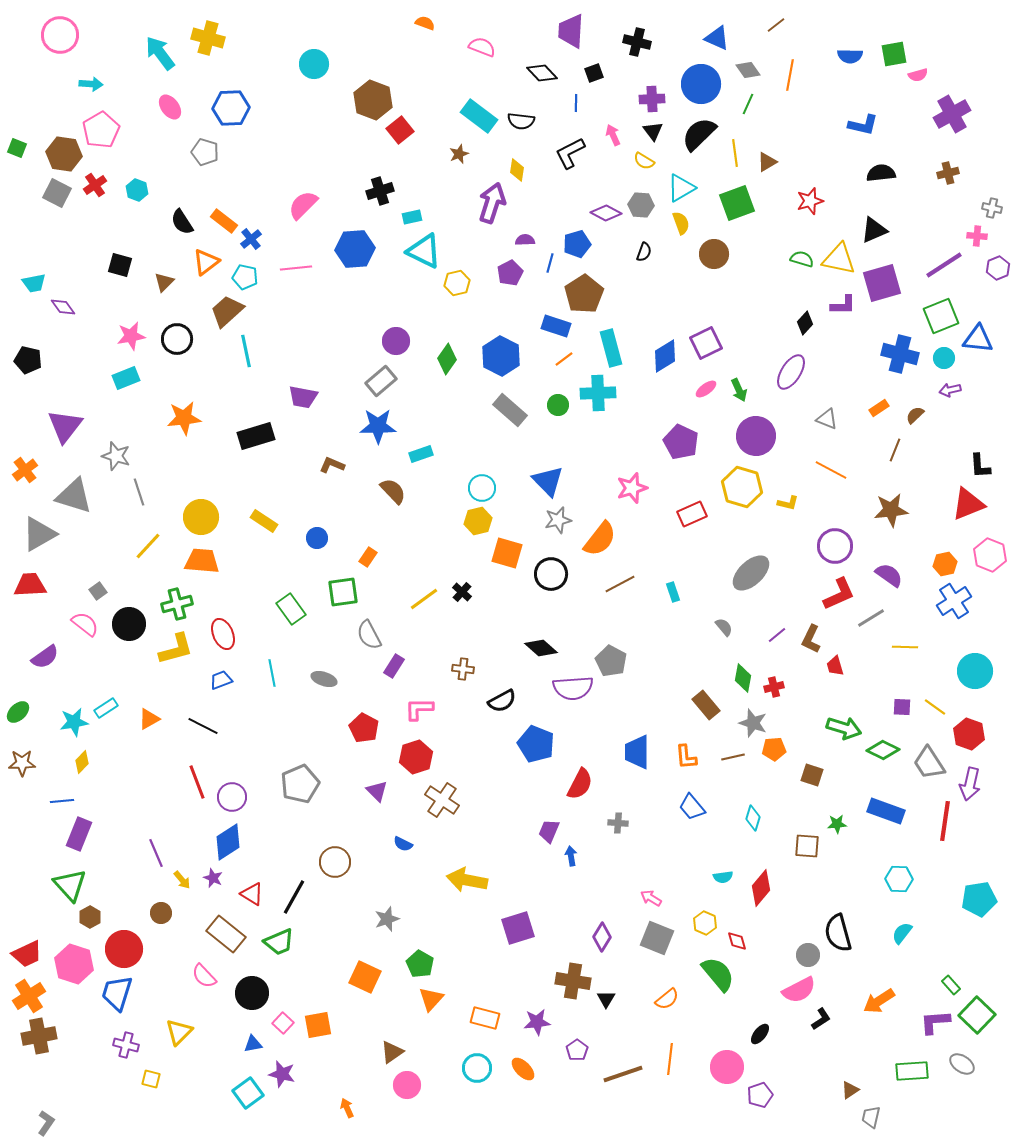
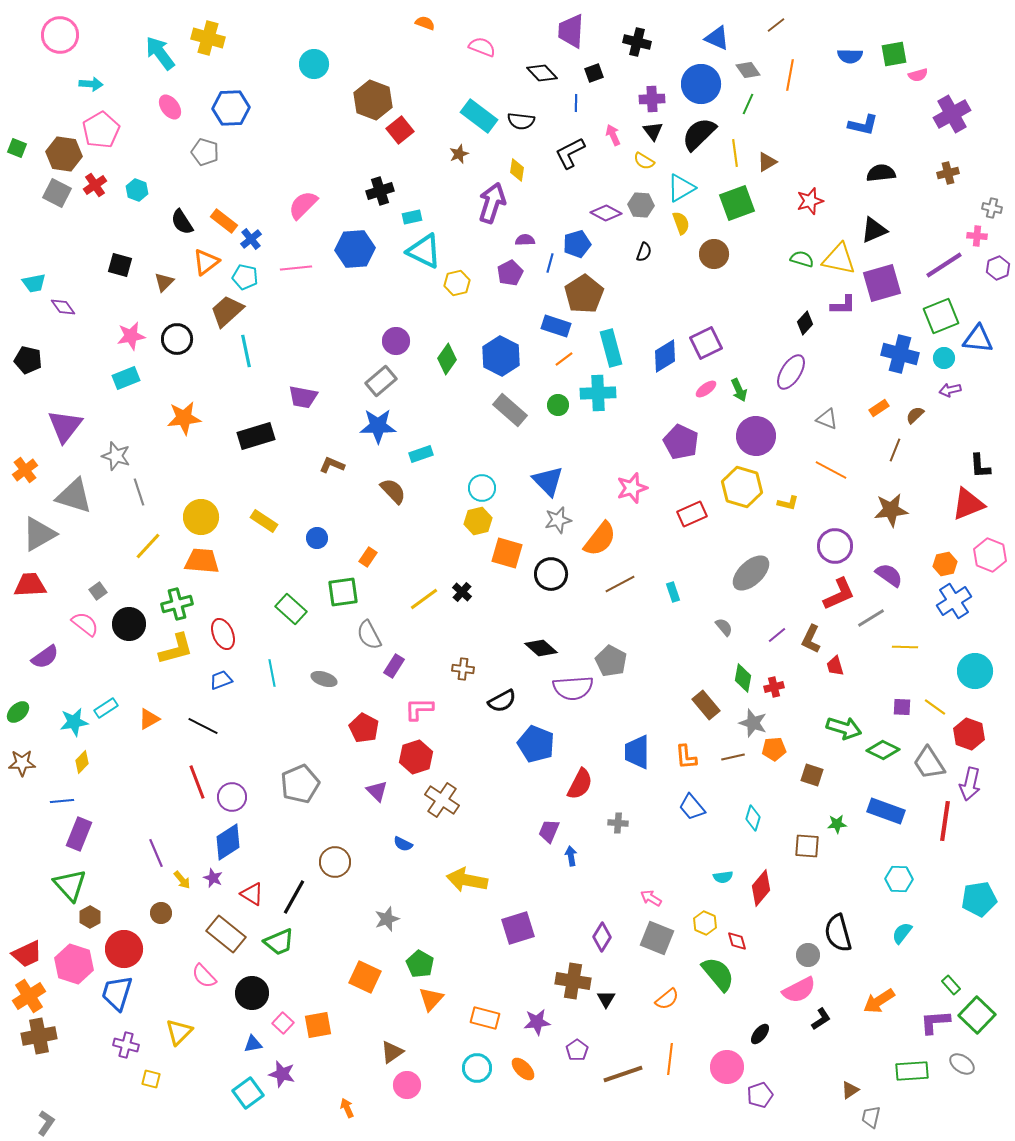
green rectangle at (291, 609): rotated 12 degrees counterclockwise
